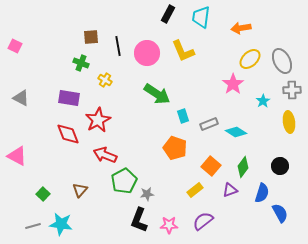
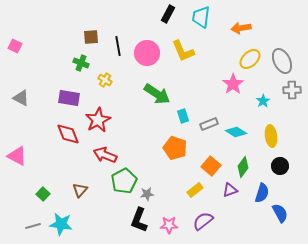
yellow ellipse at (289, 122): moved 18 px left, 14 px down
